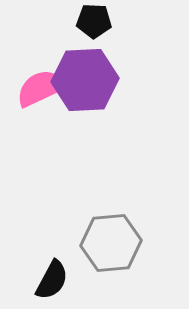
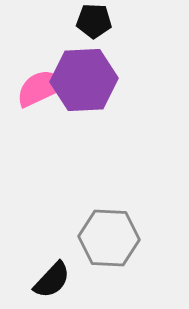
purple hexagon: moved 1 px left
gray hexagon: moved 2 px left, 5 px up; rotated 8 degrees clockwise
black semicircle: rotated 15 degrees clockwise
